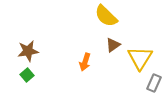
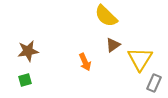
yellow triangle: moved 1 px down
orange arrow: rotated 42 degrees counterclockwise
green square: moved 2 px left, 5 px down; rotated 24 degrees clockwise
